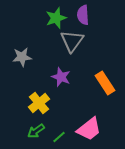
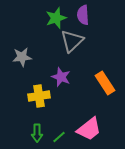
gray triangle: rotated 10 degrees clockwise
yellow cross: moved 7 px up; rotated 30 degrees clockwise
green arrow: moved 1 px right, 2 px down; rotated 54 degrees counterclockwise
